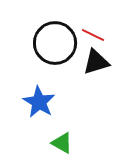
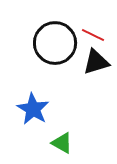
blue star: moved 6 px left, 7 px down
